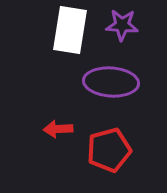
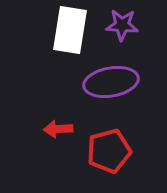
purple ellipse: rotated 14 degrees counterclockwise
red pentagon: moved 1 px down
